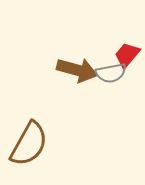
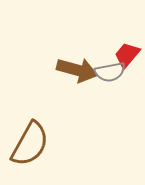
gray semicircle: moved 1 px left, 1 px up
brown semicircle: moved 1 px right
